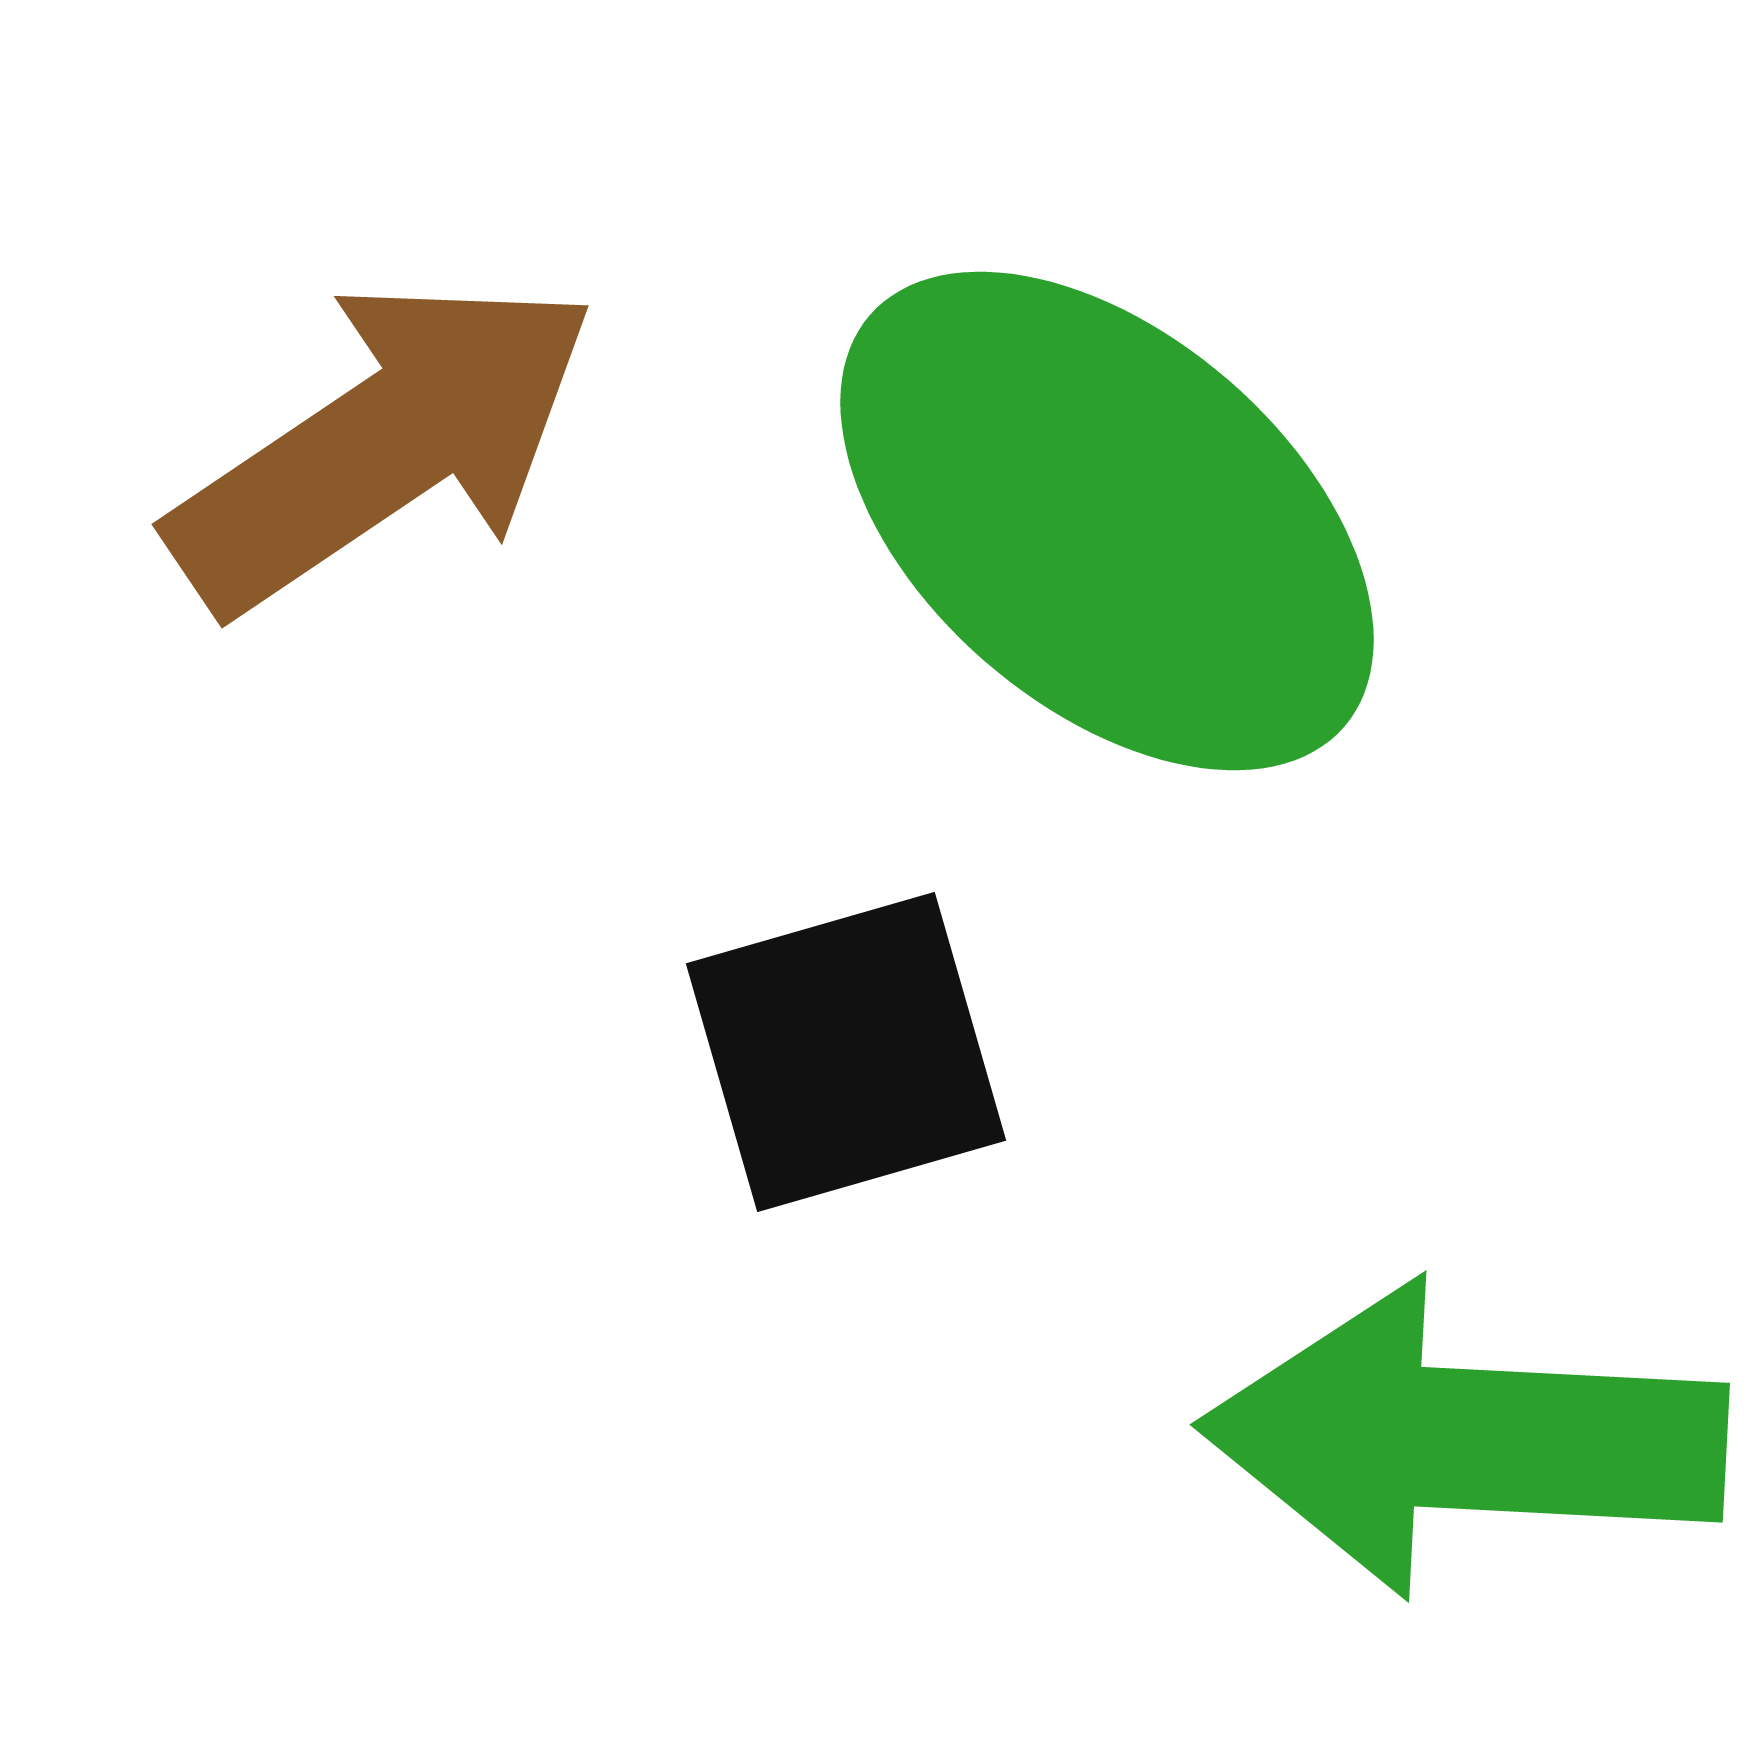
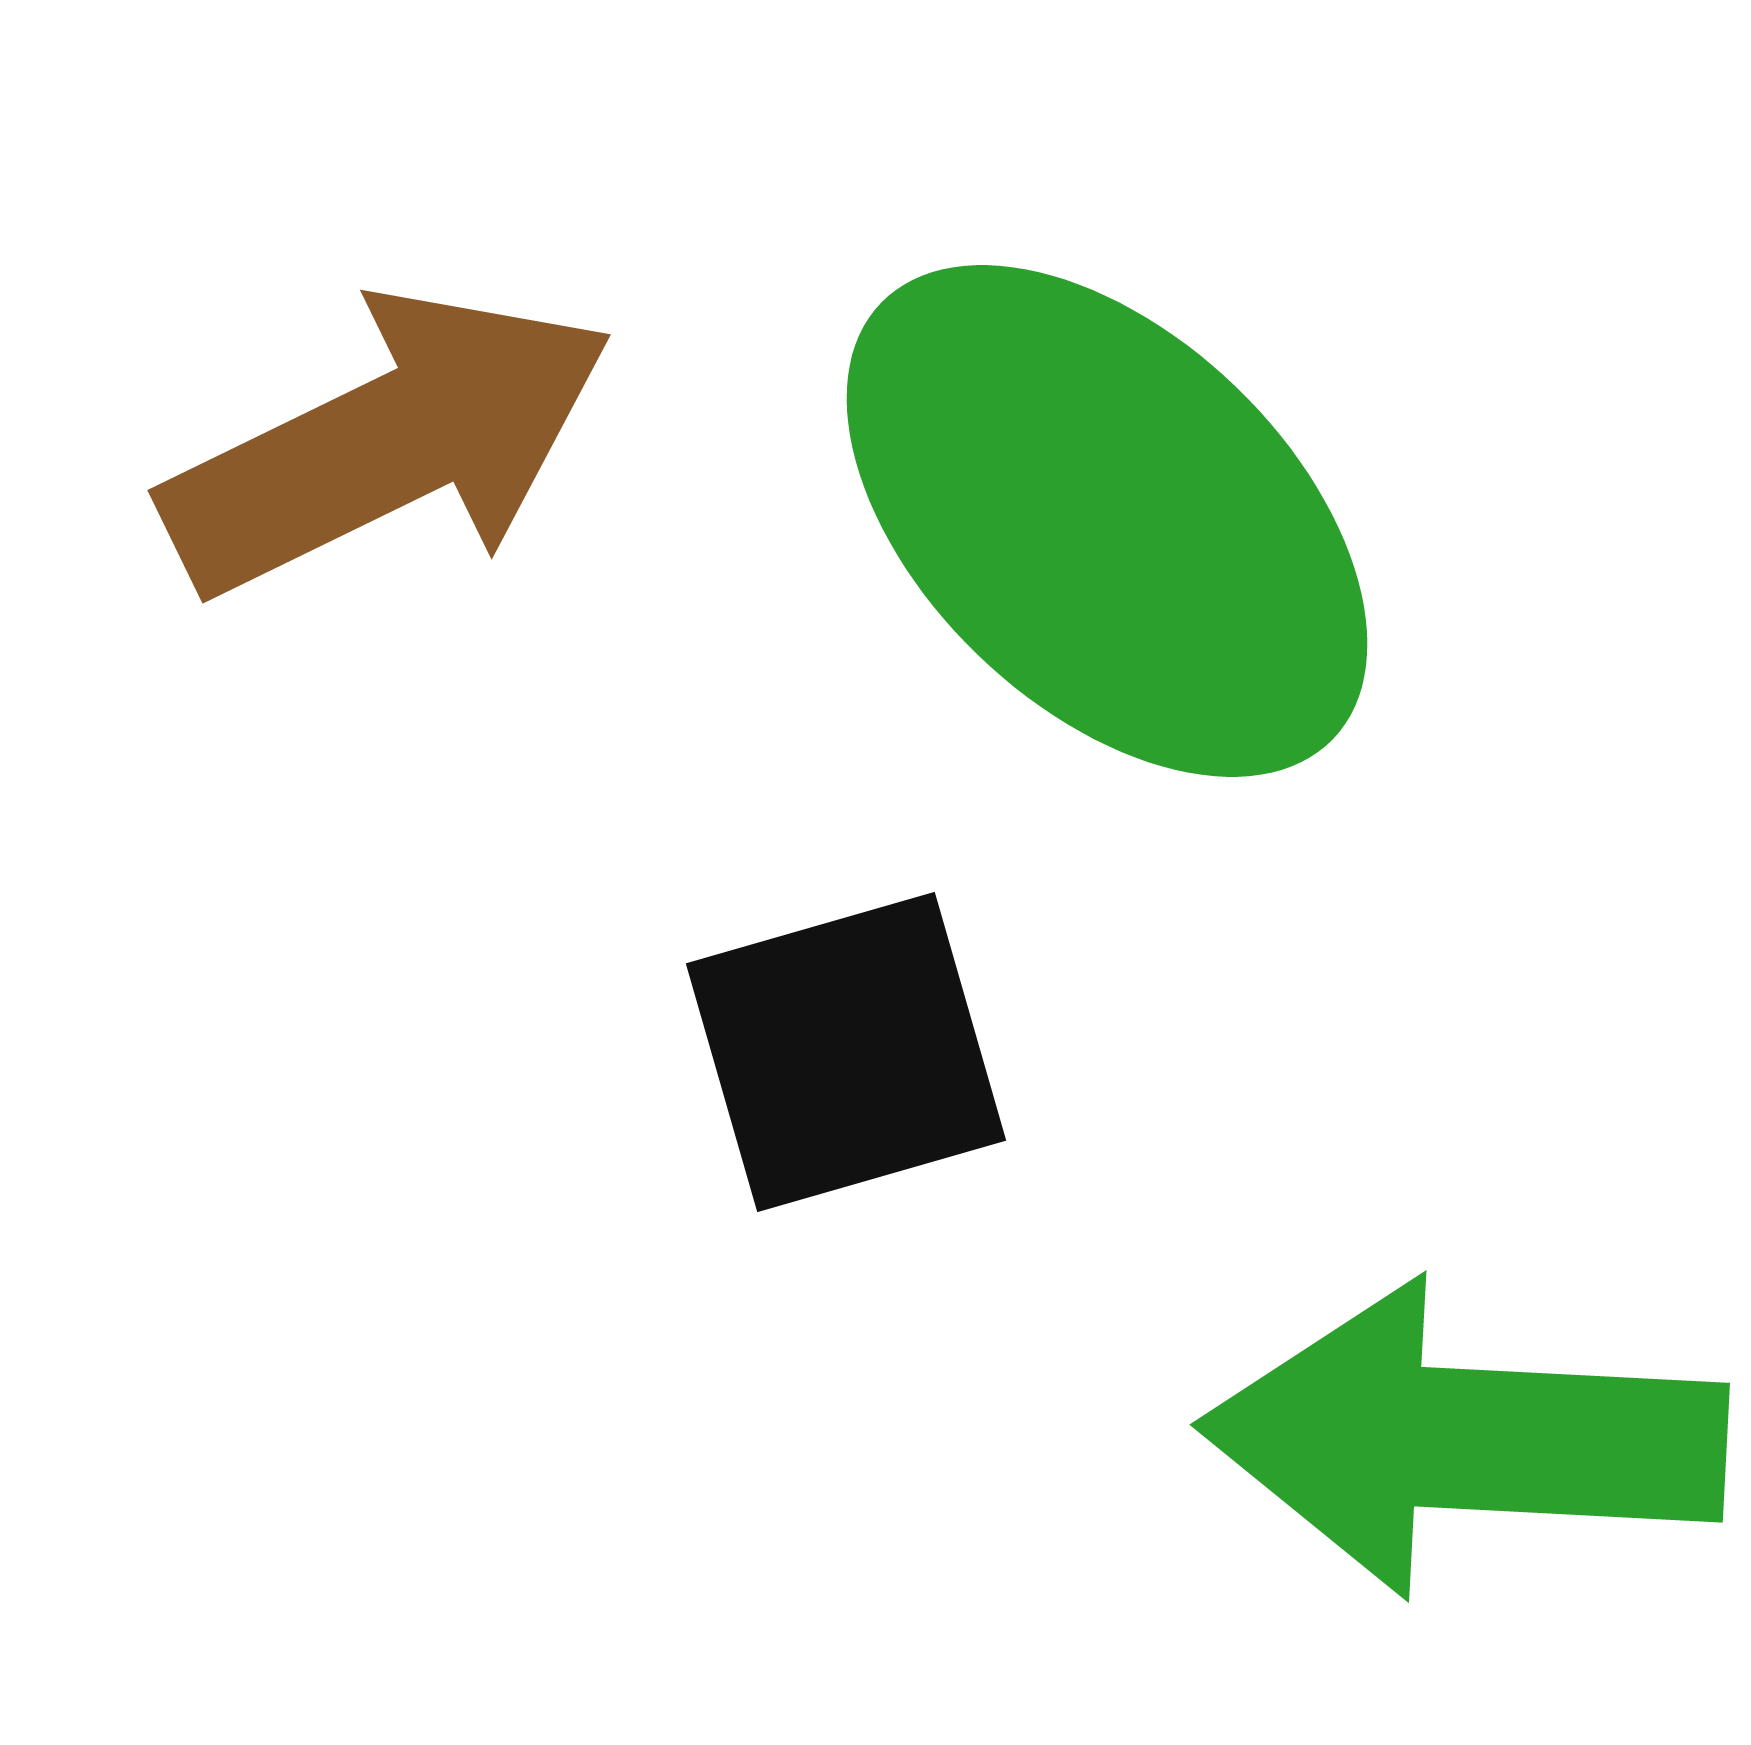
brown arrow: moved 5 px right, 1 px up; rotated 8 degrees clockwise
green ellipse: rotated 3 degrees clockwise
